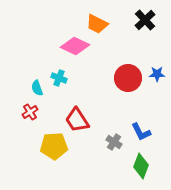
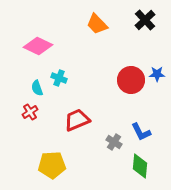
orange trapezoid: rotated 20 degrees clockwise
pink diamond: moved 37 px left
red circle: moved 3 px right, 2 px down
red trapezoid: rotated 100 degrees clockwise
yellow pentagon: moved 2 px left, 19 px down
green diamond: moved 1 px left; rotated 15 degrees counterclockwise
